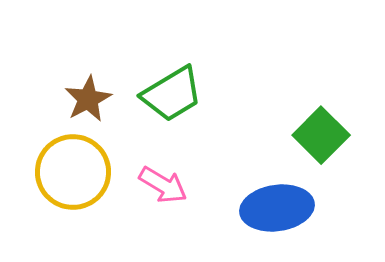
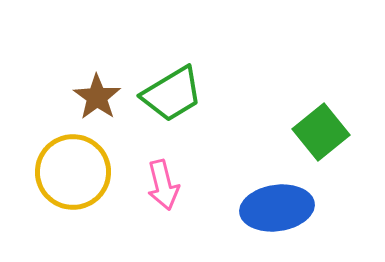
brown star: moved 9 px right, 2 px up; rotated 9 degrees counterclockwise
green square: moved 3 px up; rotated 6 degrees clockwise
pink arrow: rotated 45 degrees clockwise
